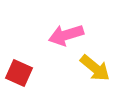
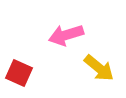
yellow arrow: moved 4 px right
